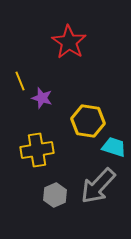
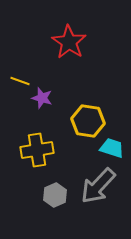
yellow line: rotated 48 degrees counterclockwise
cyan trapezoid: moved 2 px left, 1 px down
